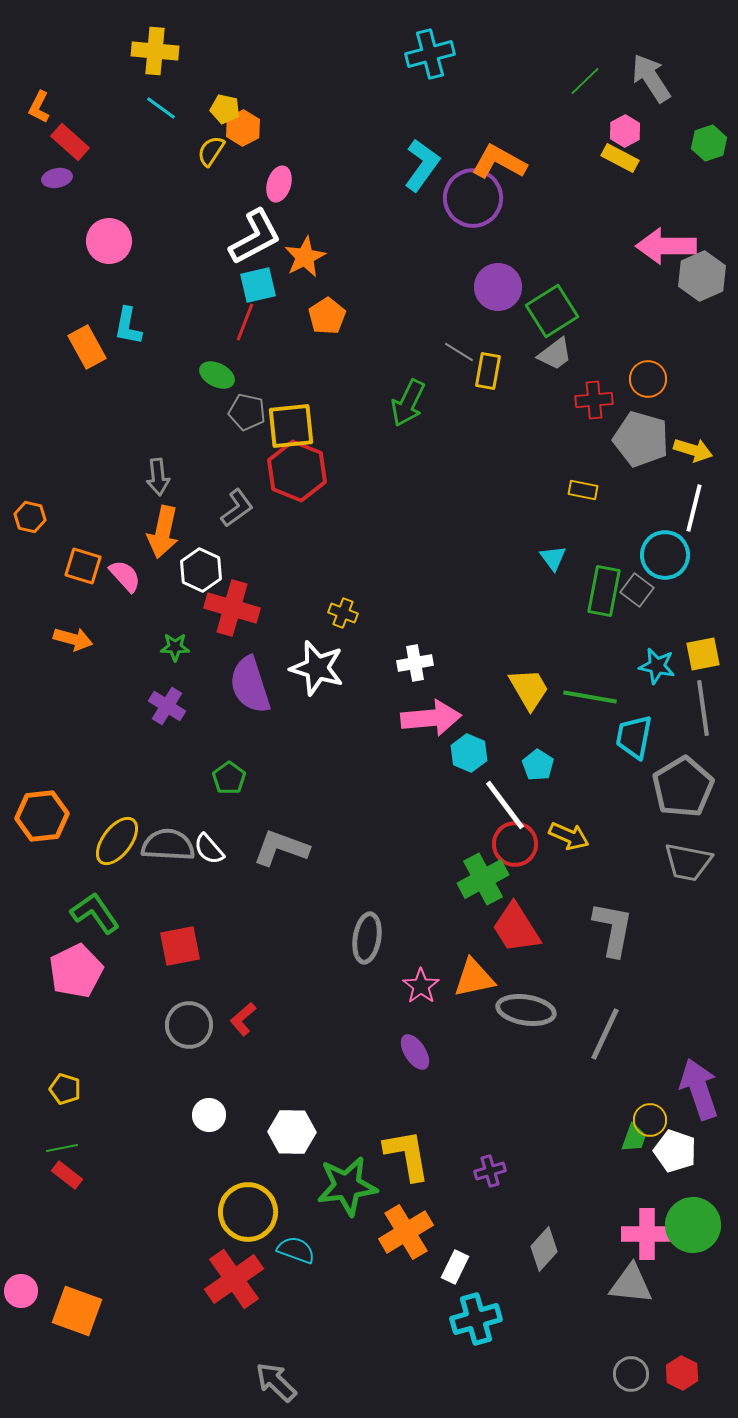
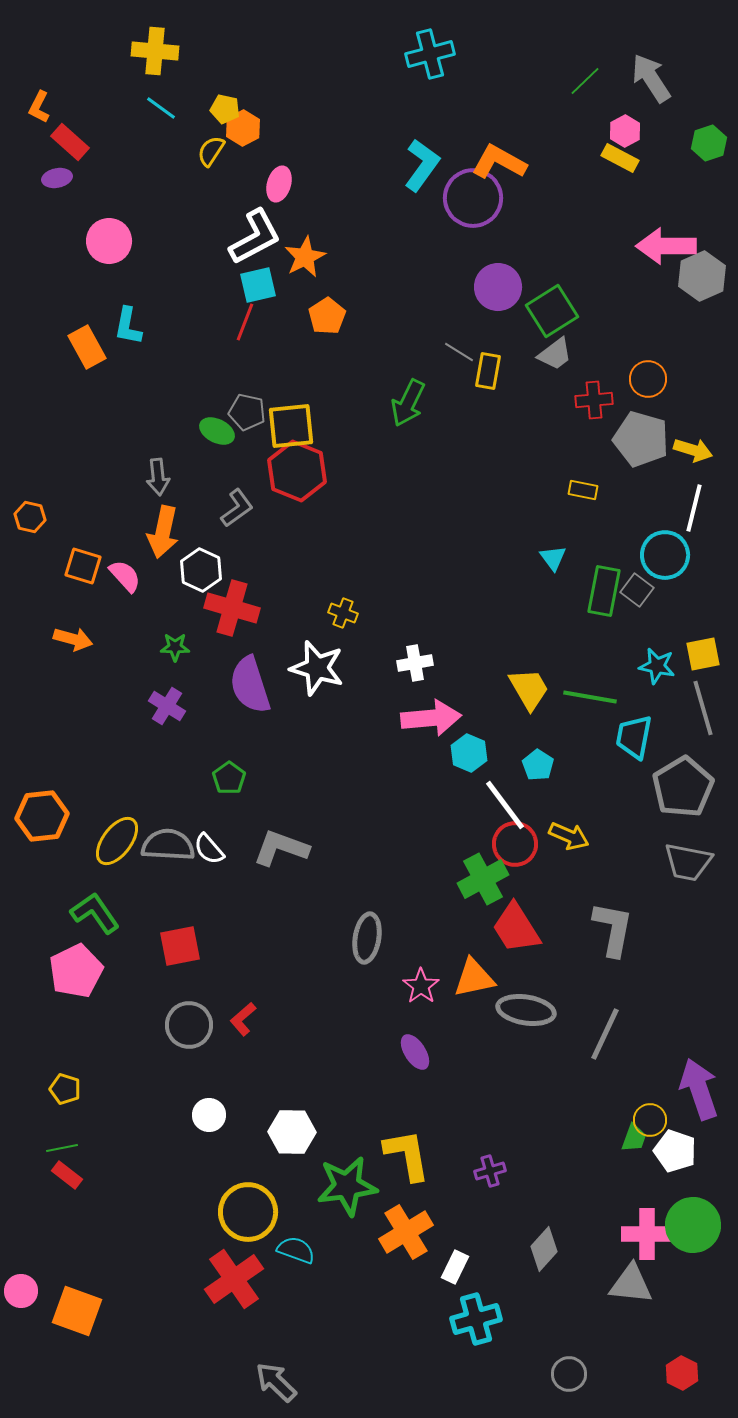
green ellipse at (217, 375): moved 56 px down
gray line at (703, 708): rotated 8 degrees counterclockwise
gray circle at (631, 1374): moved 62 px left
